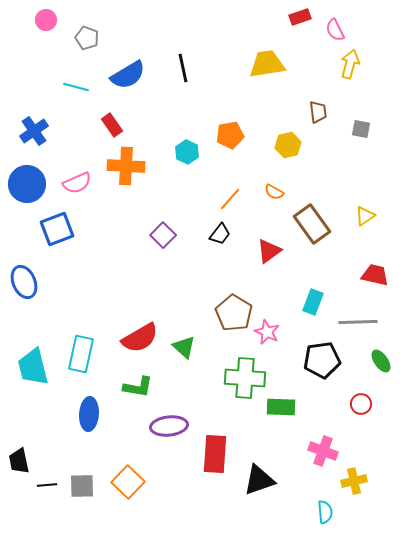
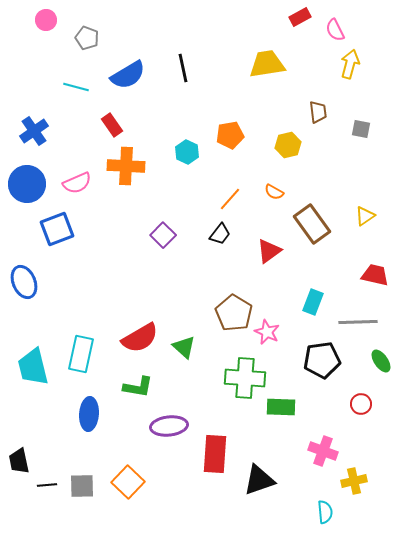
red rectangle at (300, 17): rotated 10 degrees counterclockwise
